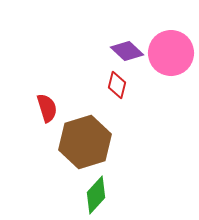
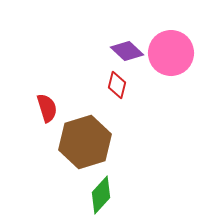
green diamond: moved 5 px right
